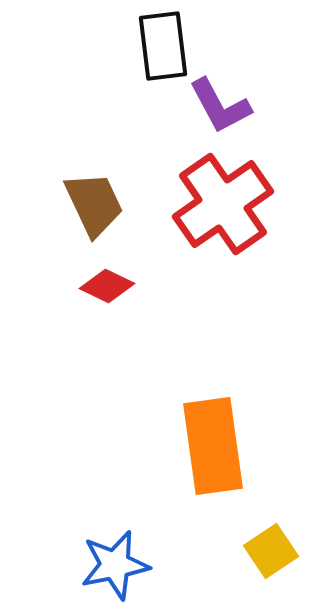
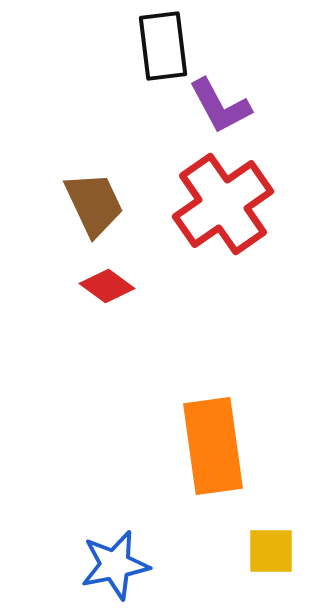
red diamond: rotated 10 degrees clockwise
yellow square: rotated 34 degrees clockwise
